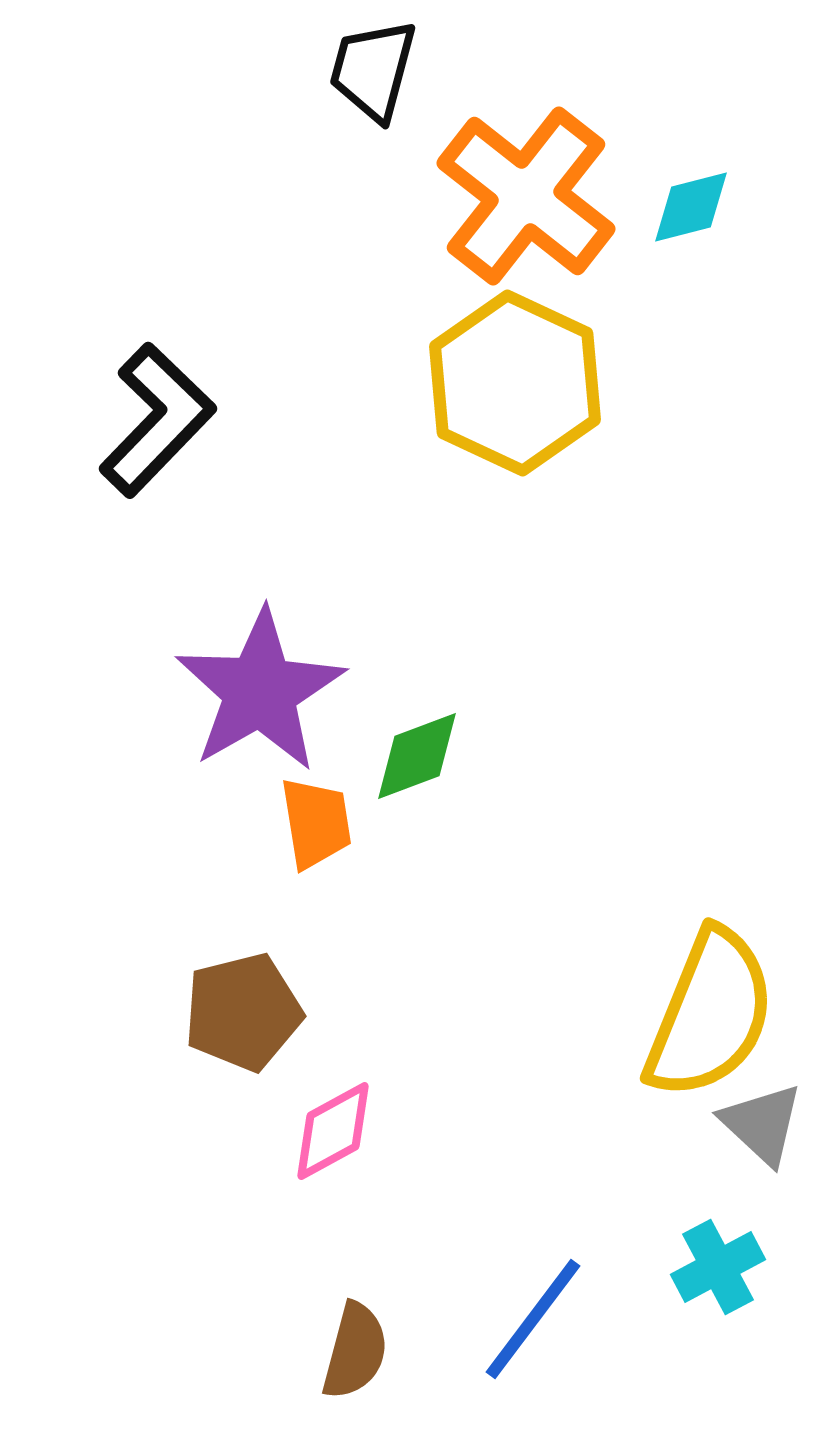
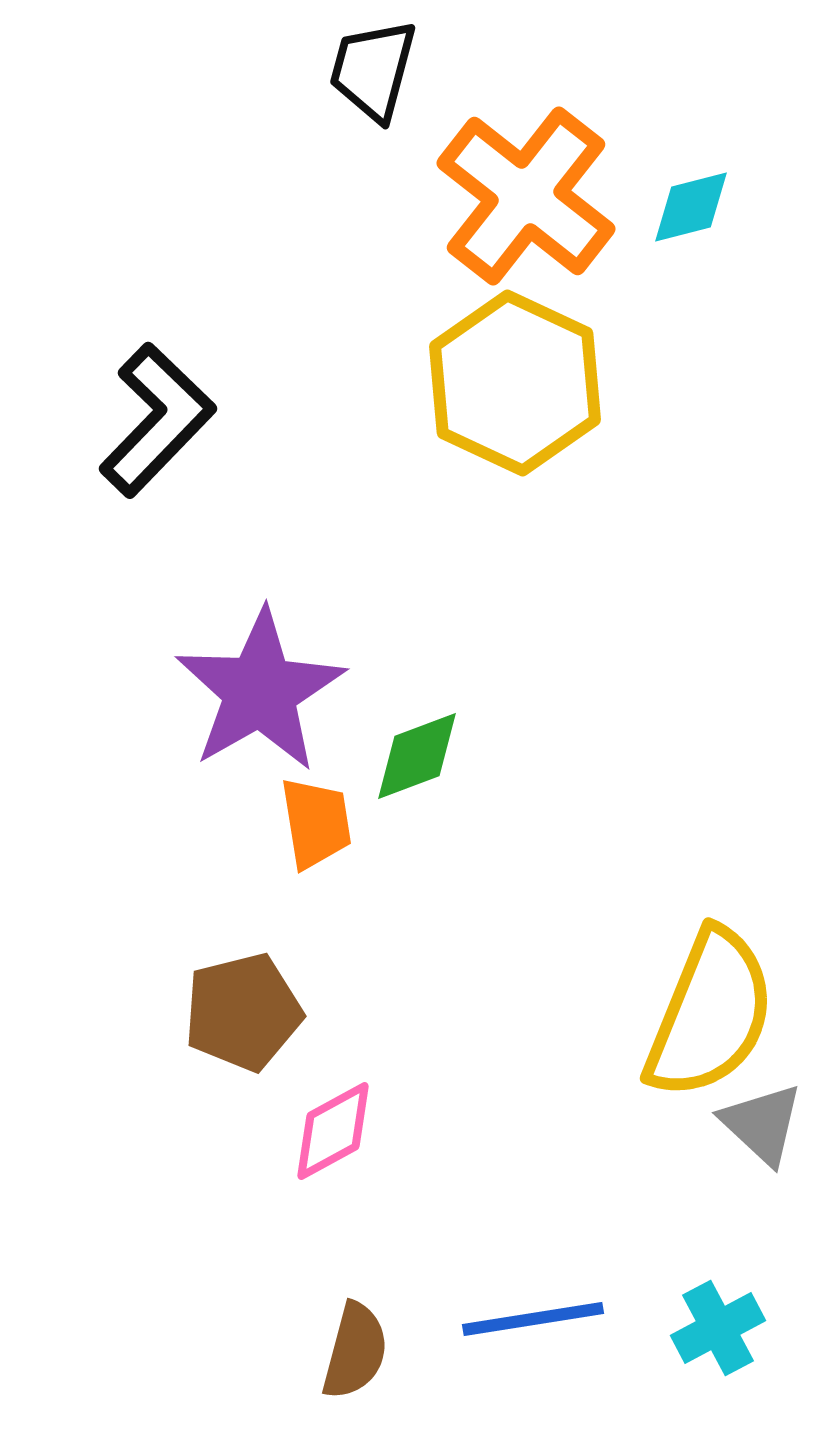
cyan cross: moved 61 px down
blue line: rotated 44 degrees clockwise
